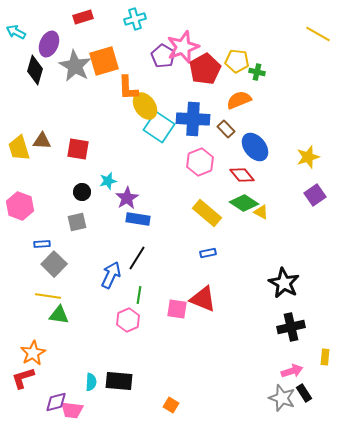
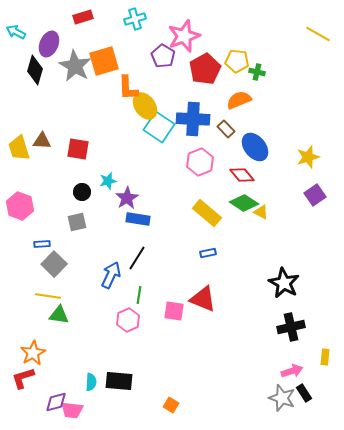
pink star at (183, 47): moved 1 px right, 11 px up
pink square at (177, 309): moved 3 px left, 2 px down
